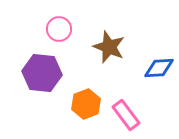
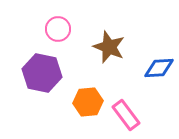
pink circle: moved 1 px left
purple hexagon: rotated 6 degrees clockwise
orange hexagon: moved 2 px right, 2 px up; rotated 16 degrees clockwise
